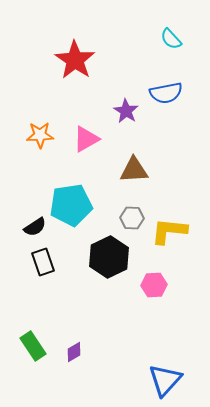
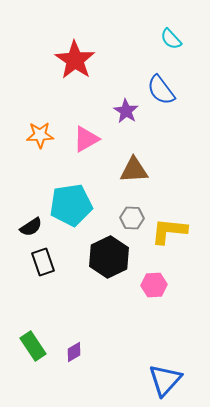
blue semicircle: moved 5 px left, 3 px up; rotated 64 degrees clockwise
black semicircle: moved 4 px left
